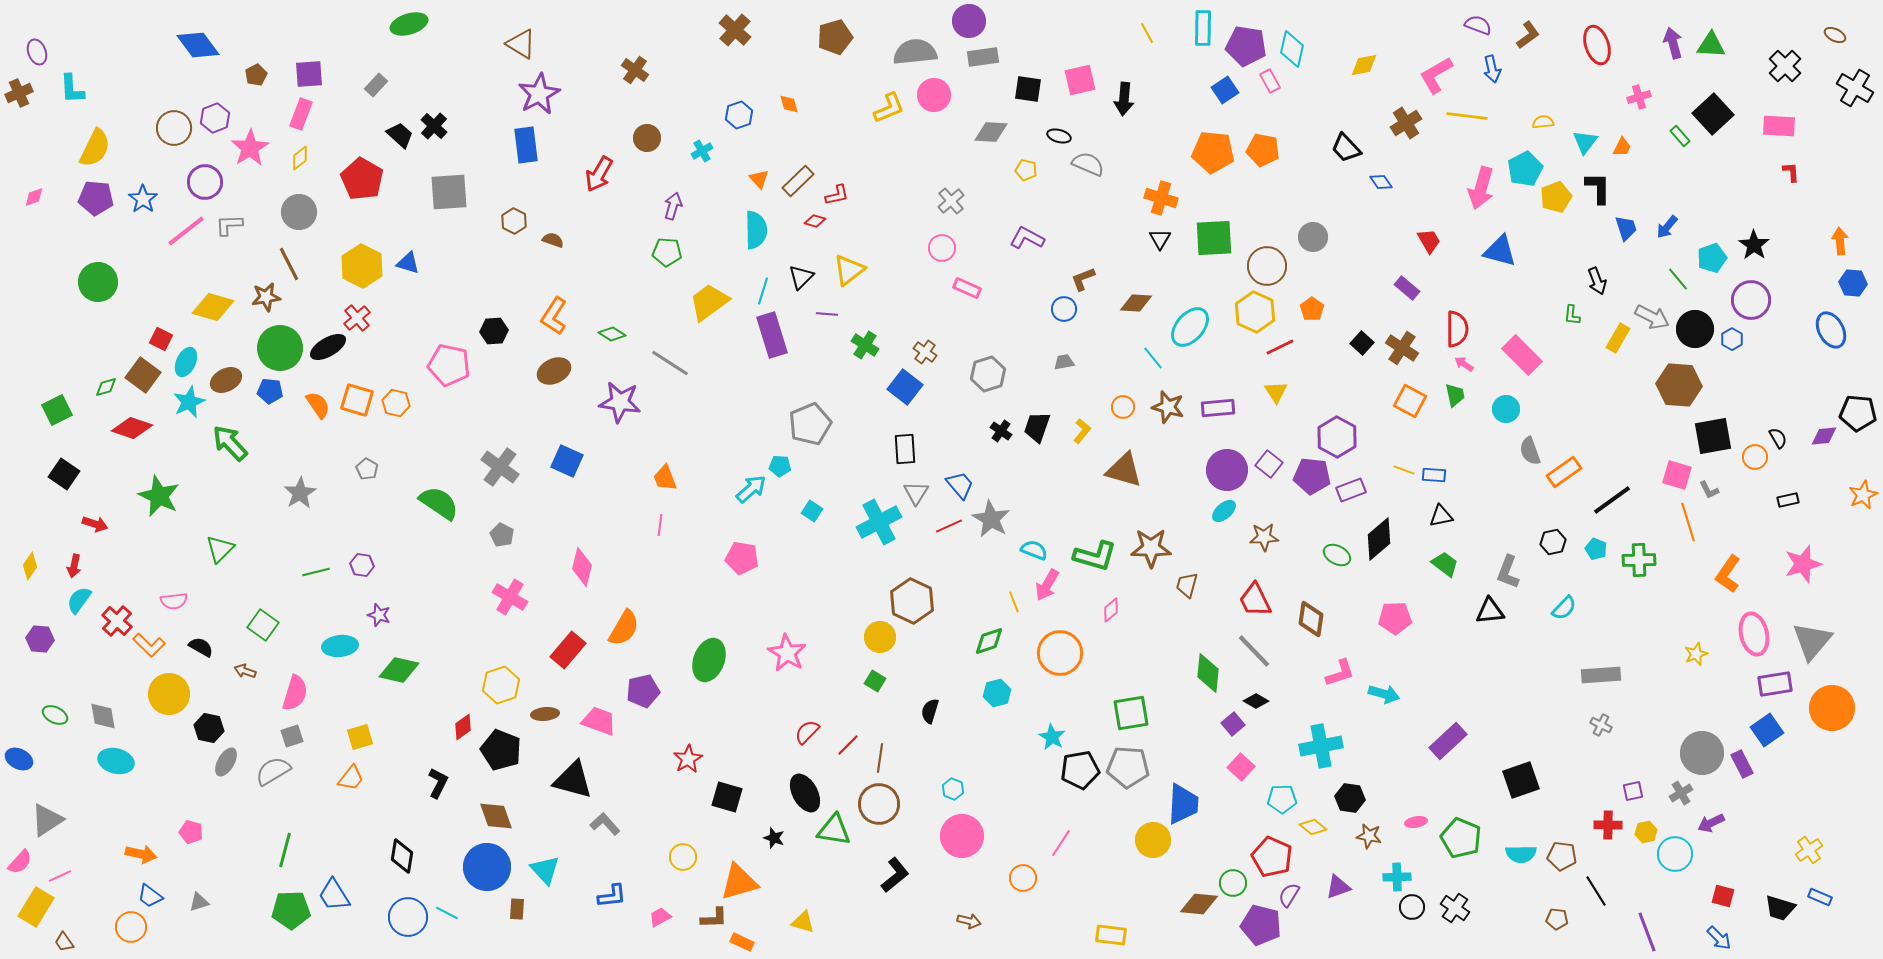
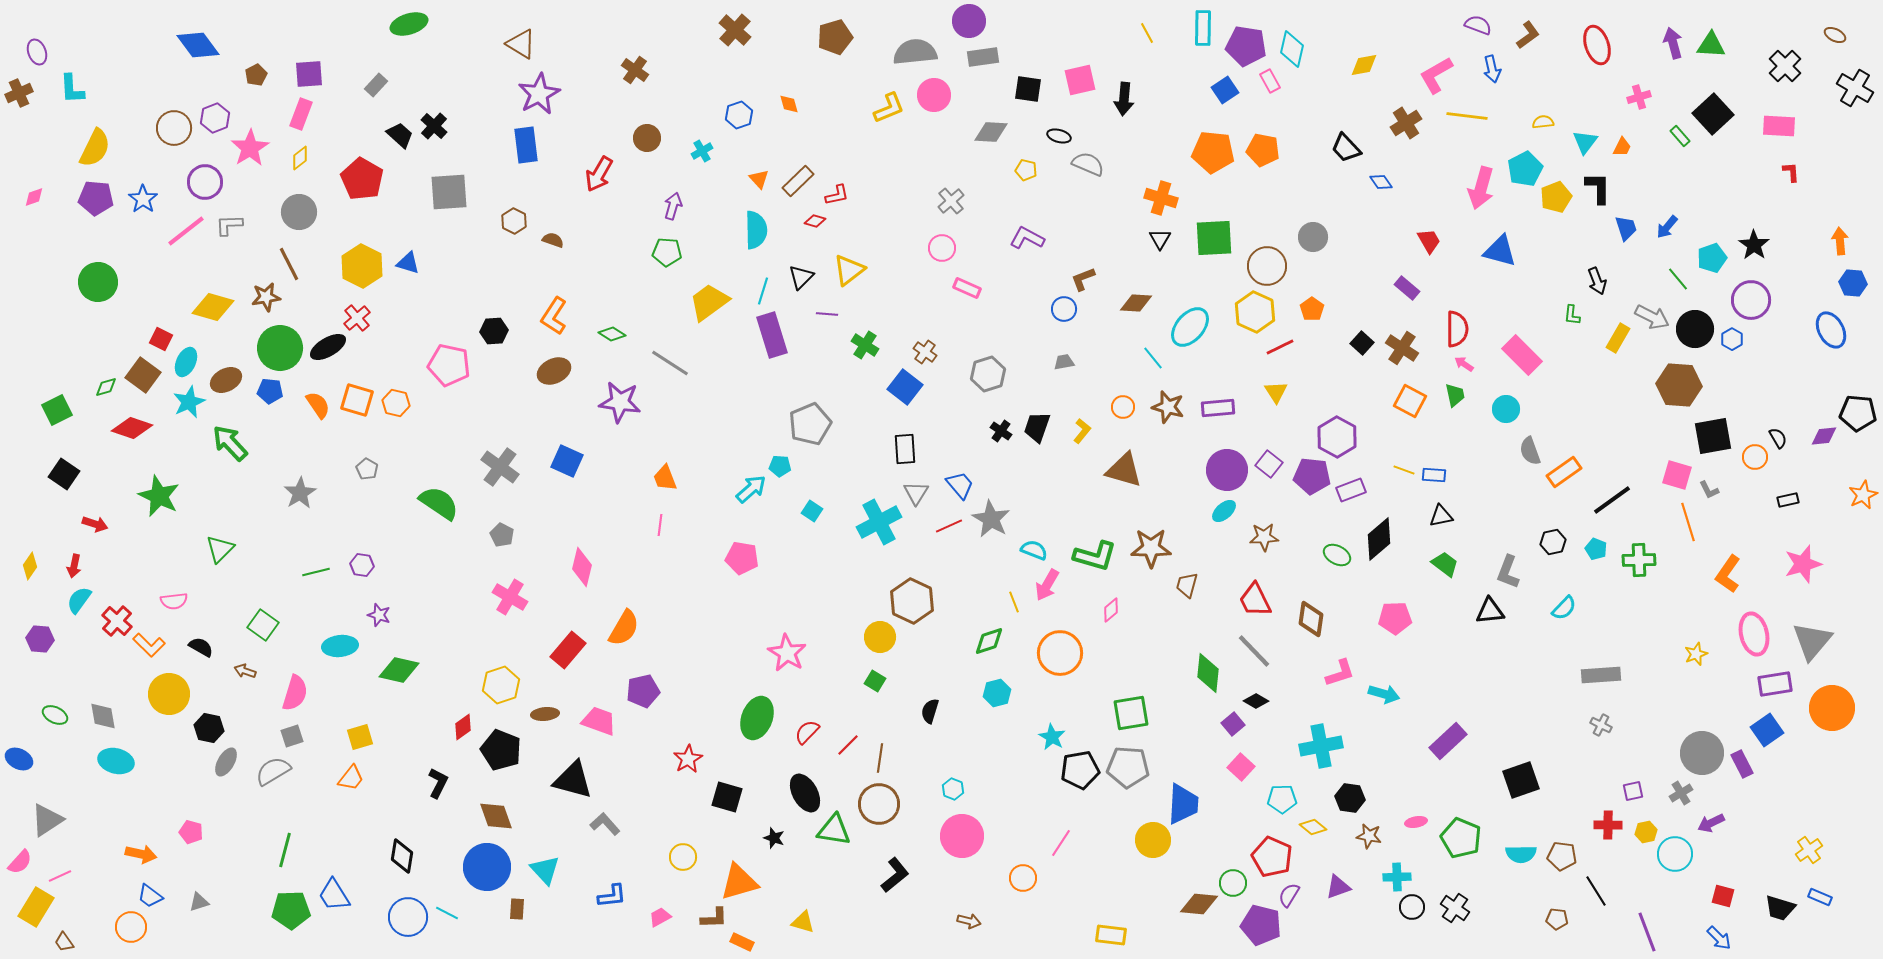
green ellipse at (709, 660): moved 48 px right, 58 px down
